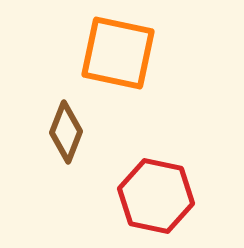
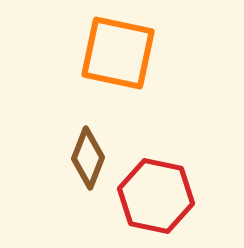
brown diamond: moved 22 px right, 26 px down
